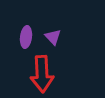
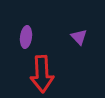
purple triangle: moved 26 px right
